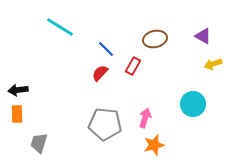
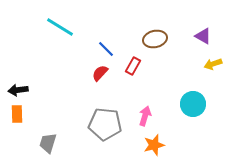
pink arrow: moved 2 px up
gray trapezoid: moved 9 px right
